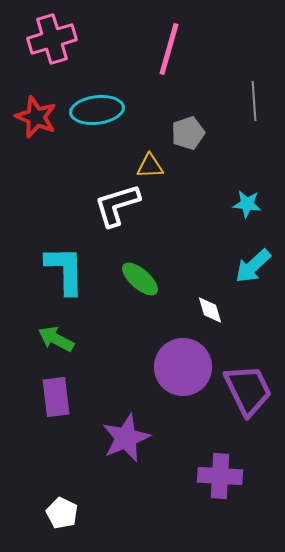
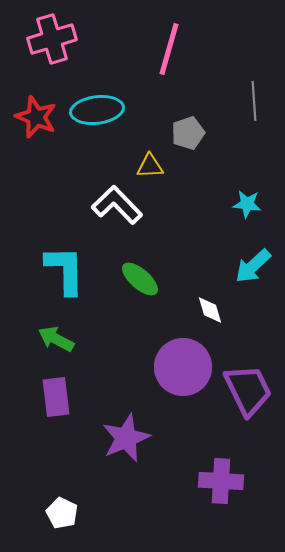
white L-shape: rotated 63 degrees clockwise
purple cross: moved 1 px right, 5 px down
